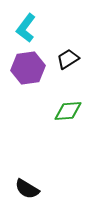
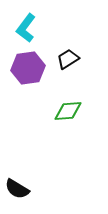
black semicircle: moved 10 px left
